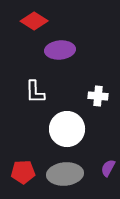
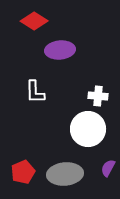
white circle: moved 21 px right
red pentagon: rotated 20 degrees counterclockwise
